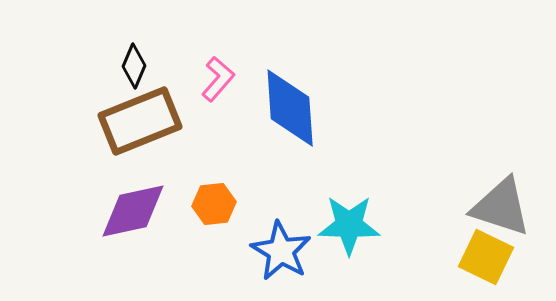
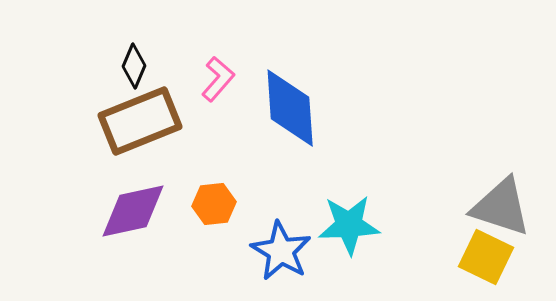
cyan star: rotated 4 degrees counterclockwise
